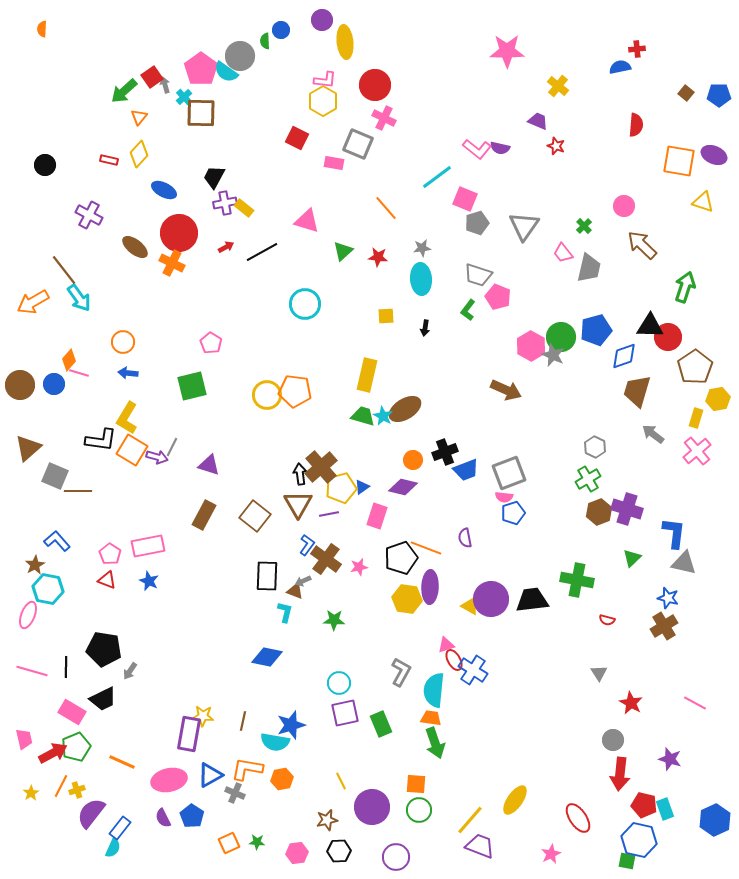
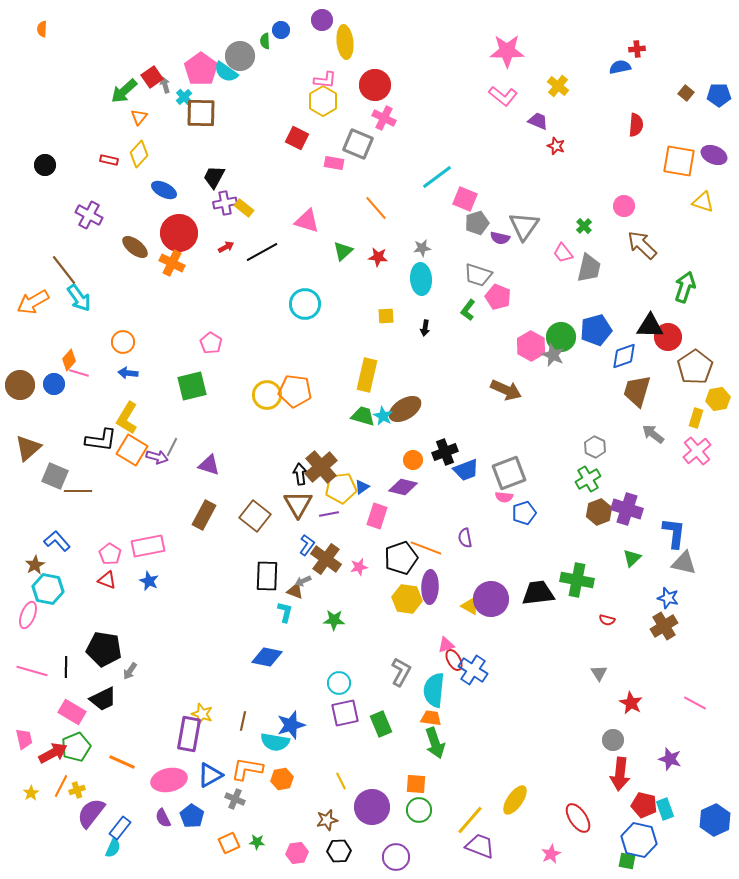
purple semicircle at (500, 148): moved 90 px down
pink L-shape at (477, 149): moved 26 px right, 53 px up
orange line at (386, 208): moved 10 px left
yellow pentagon at (341, 488): rotated 8 degrees clockwise
blue pentagon at (513, 513): moved 11 px right
black trapezoid at (532, 600): moved 6 px right, 7 px up
yellow star at (203, 716): moved 1 px left, 2 px up; rotated 15 degrees clockwise
gray cross at (235, 793): moved 6 px down
